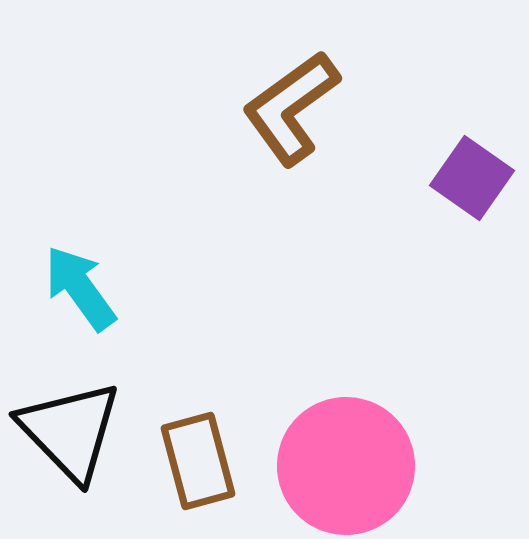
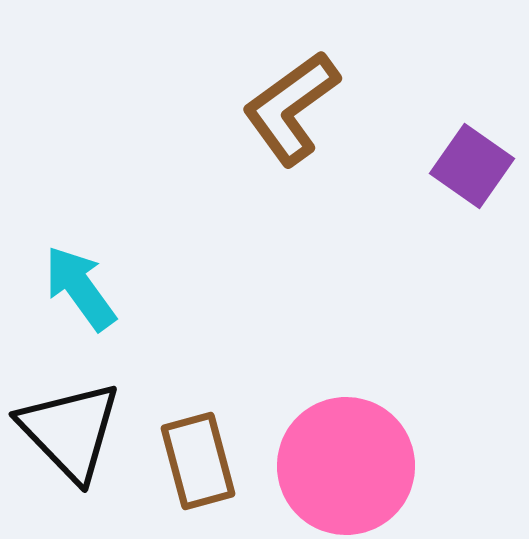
purple square: moved 12 px up
